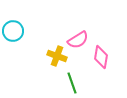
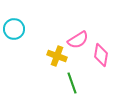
cyan circle: moved 1 px right, 2 px up
pink diamond: moved 2 px up
